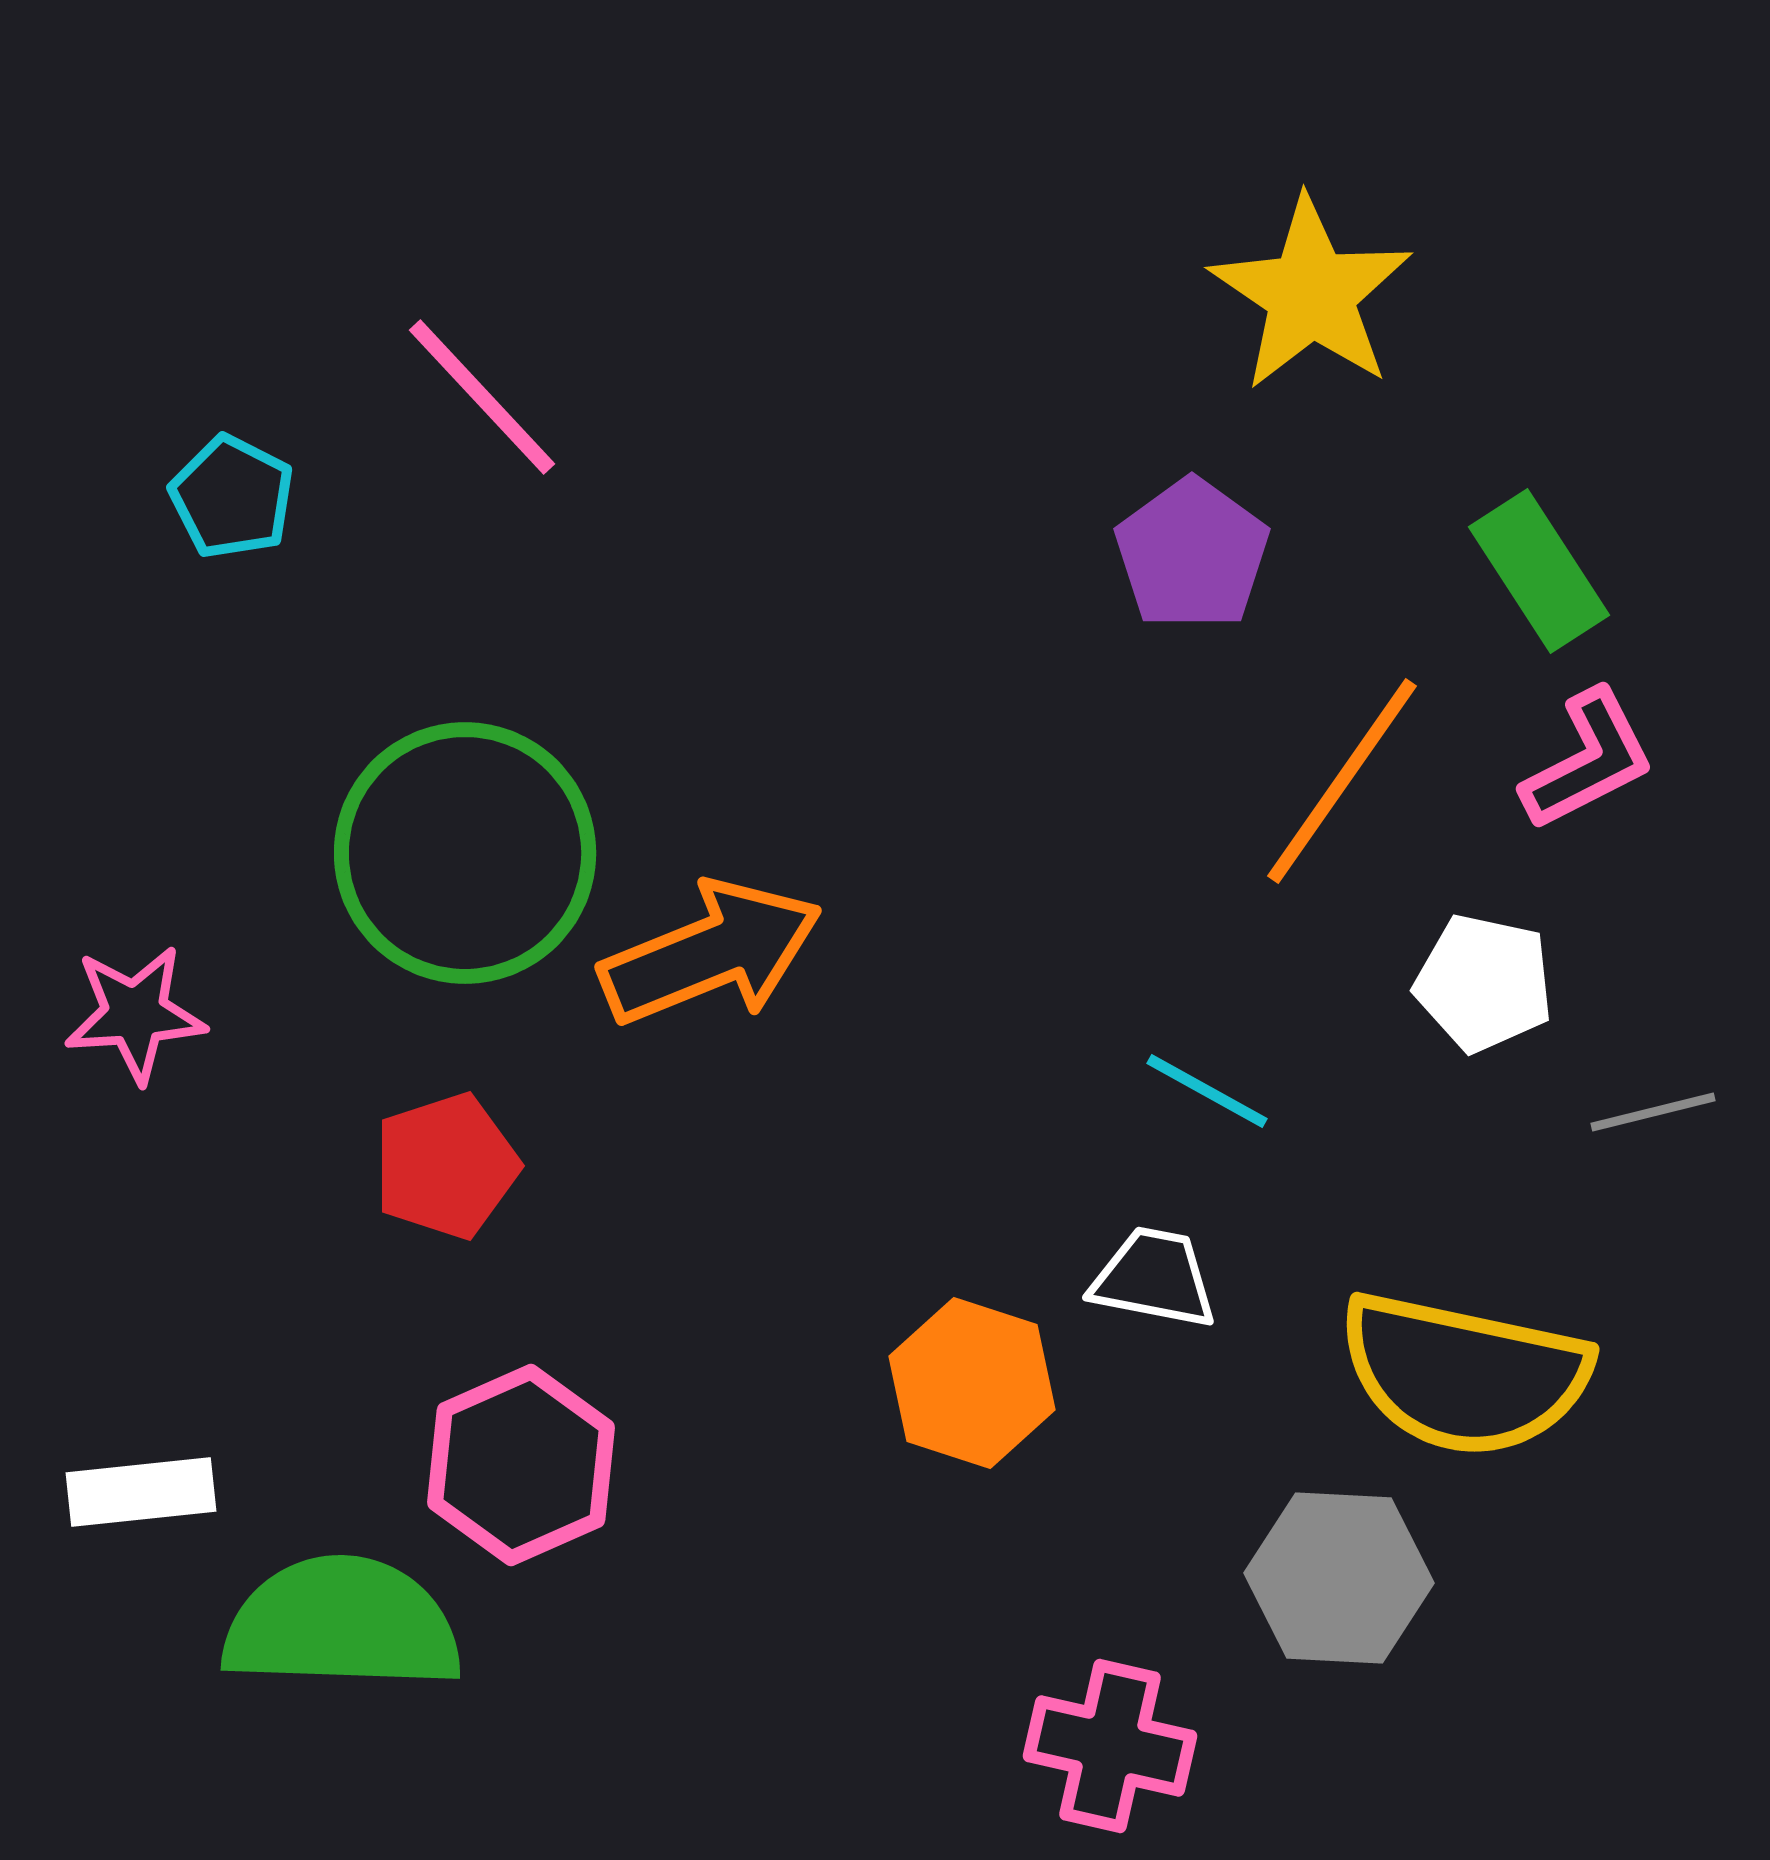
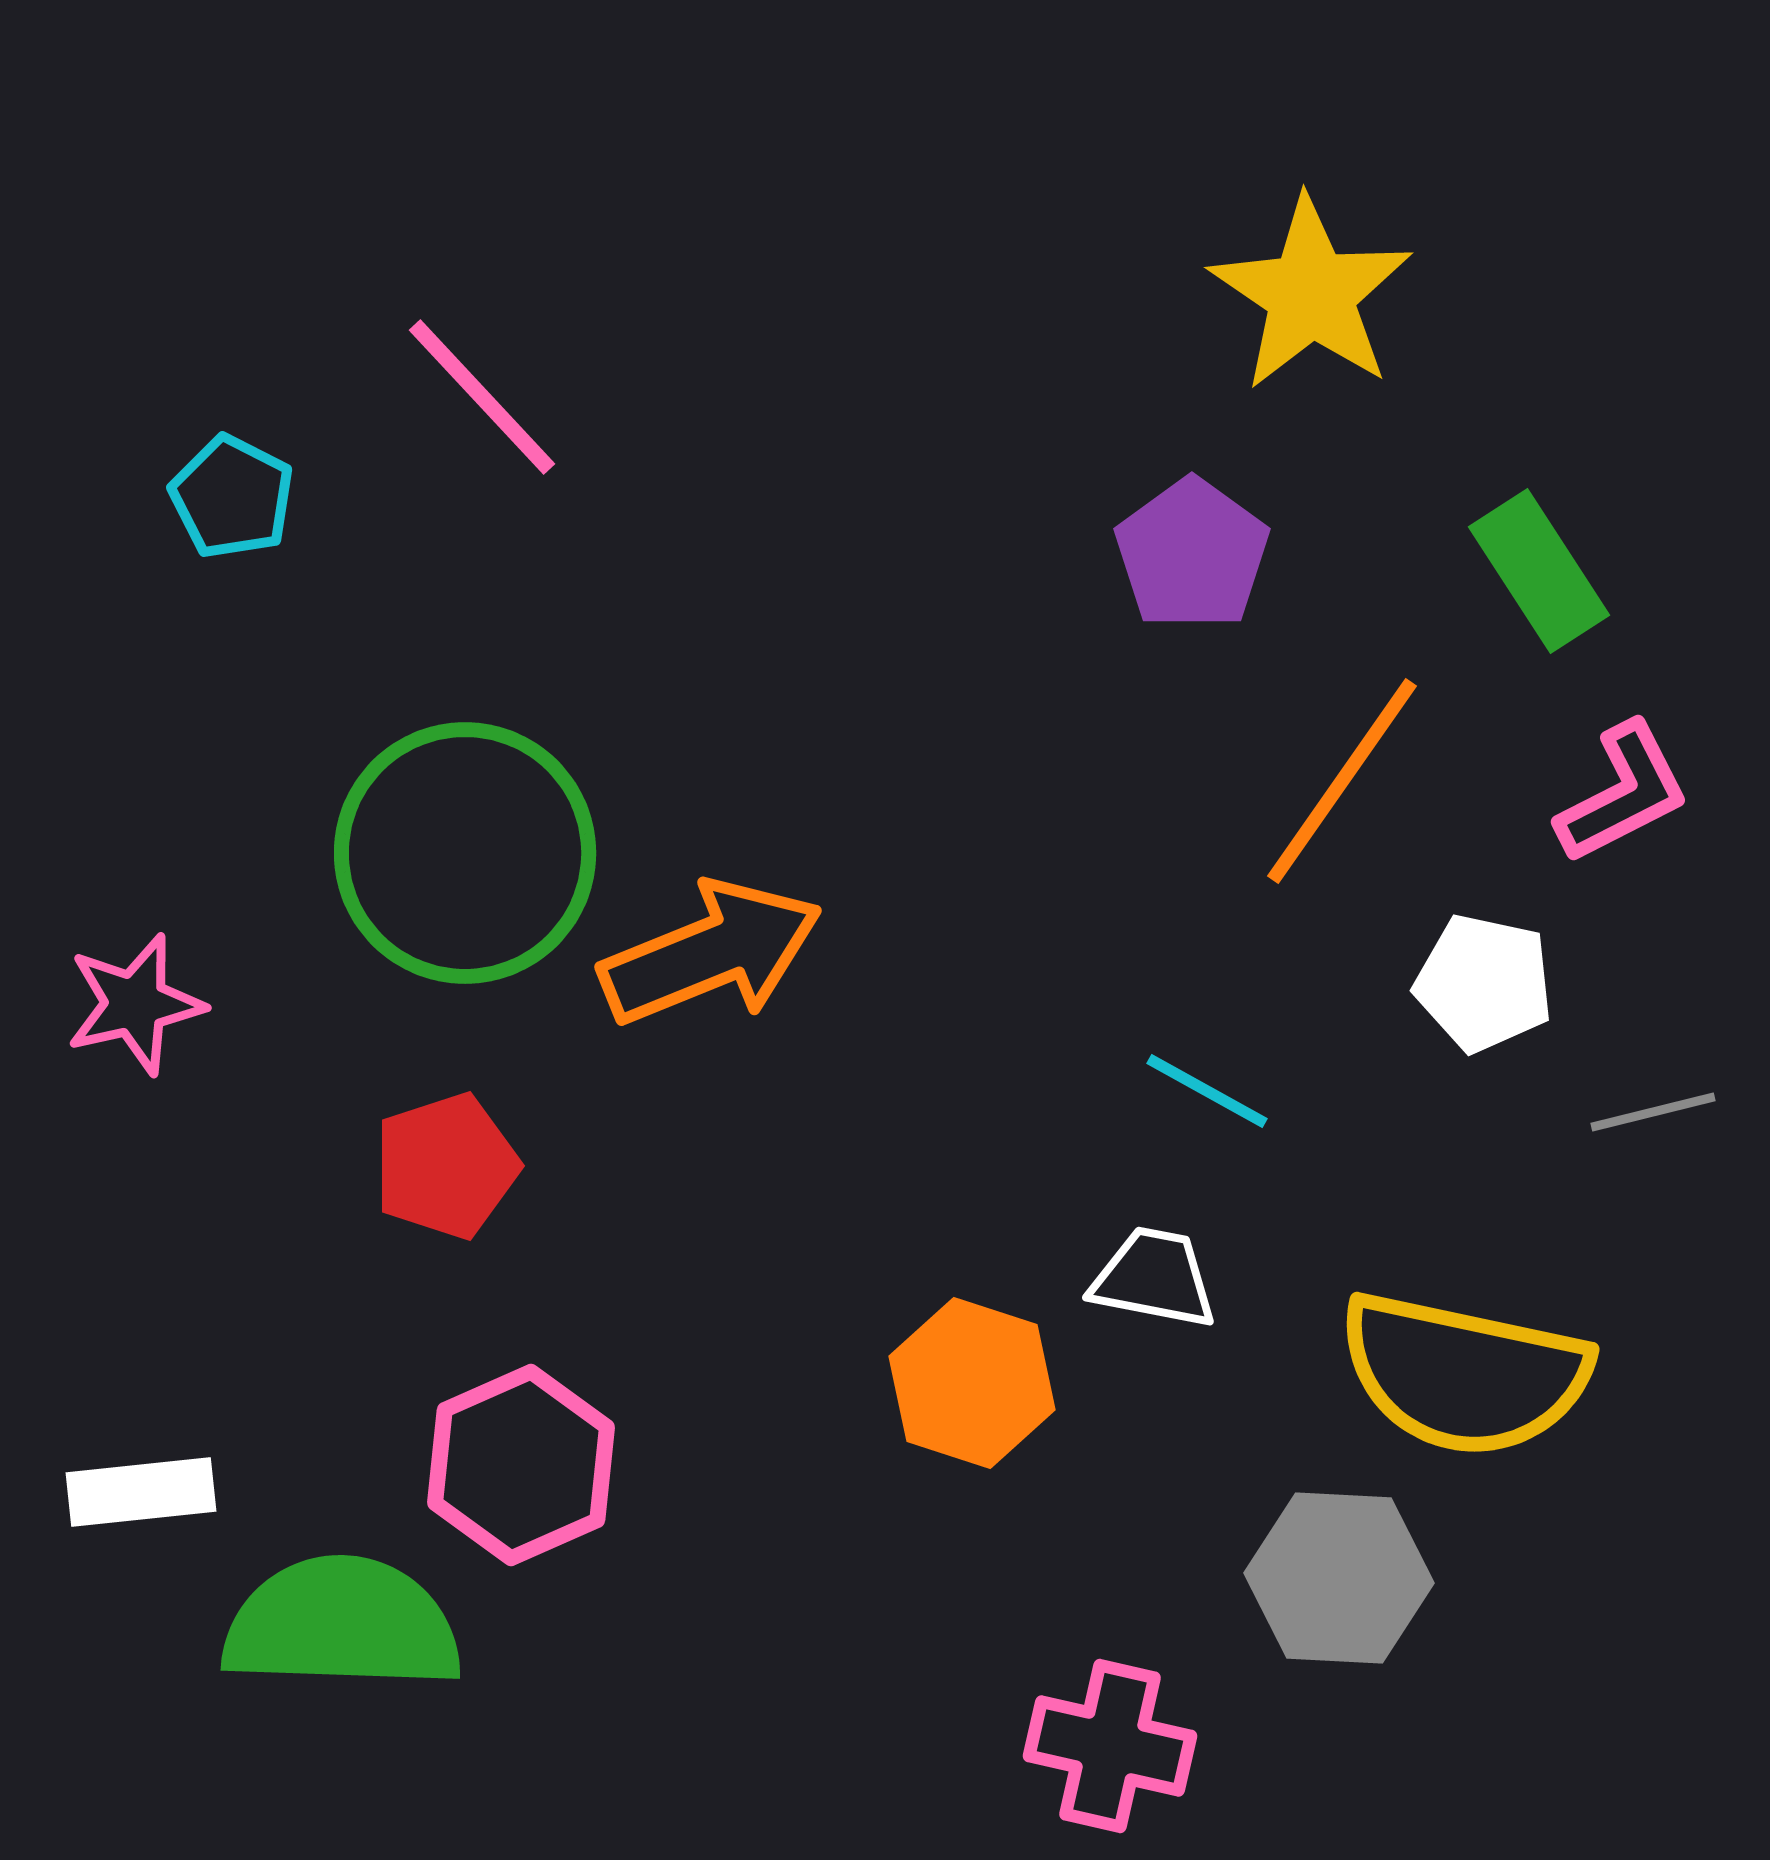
pink L-shape: moved 35 px right, 33 px down
pink star: moved 10 px up; rotated 9 degrees counterclockwise
